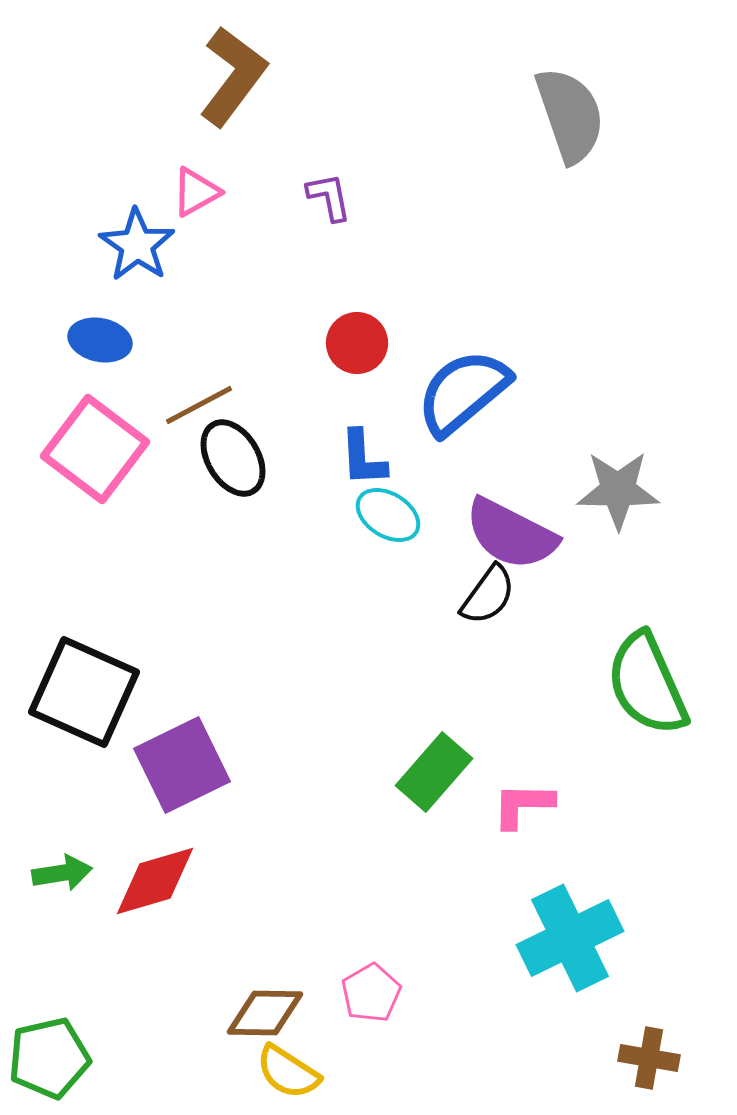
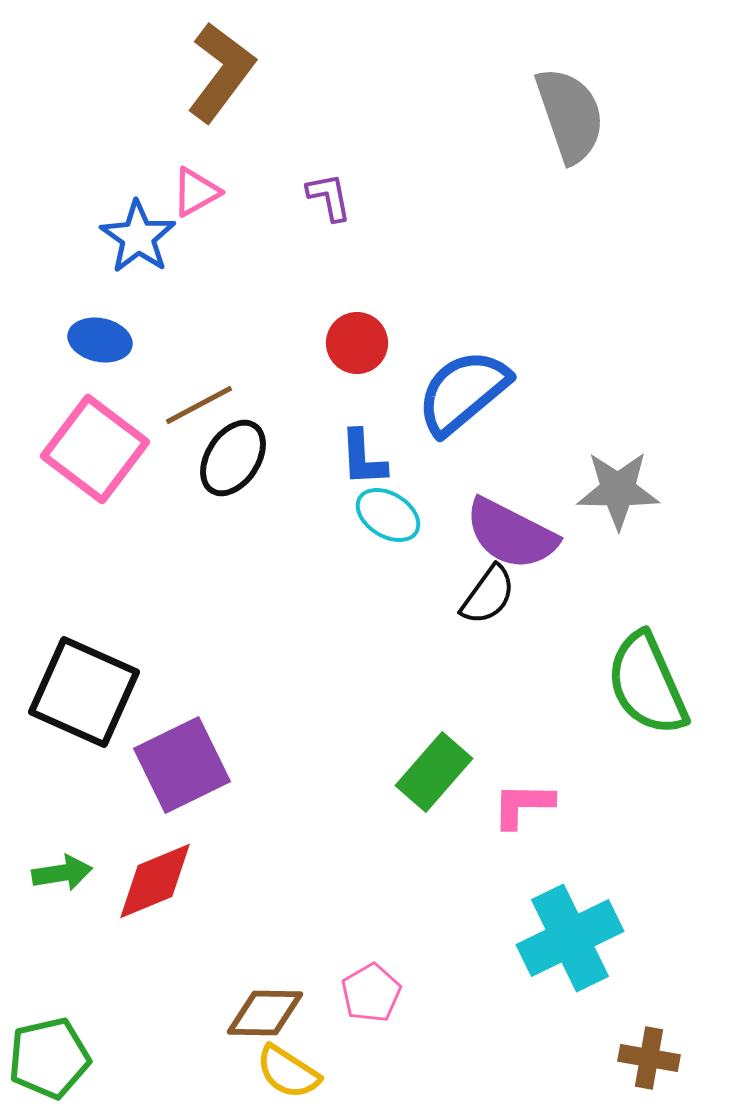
brown L-shape: moved 12 px left, 4 px up
blue star: moved 1 px right, 8 px up
black ellipse: rotated 64 degrees clockwise
red diamond: rotated 6 degrees counterclockwise
